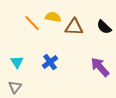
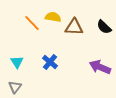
blue cross: rotated 14 degrees counterclockwise
purple arrow: rotated 25 degrees counterclockwise
